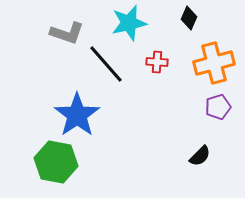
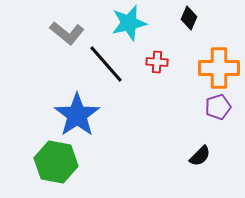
gray L-shape: rotated 20 degrees clockwise
orange cross: moved 5 px right, 5 px down; rotated 15 degrees clockwise
